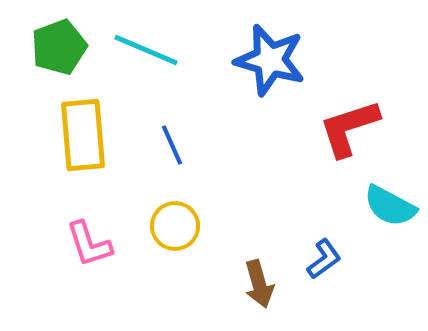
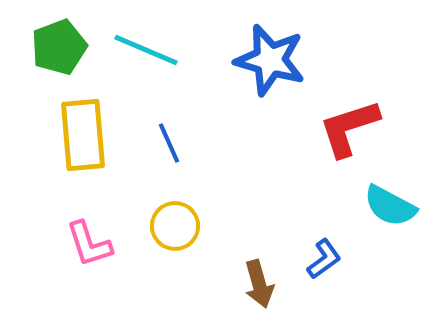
blue line: moved 3 px left, 2 px up
